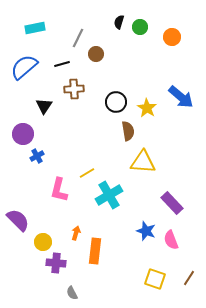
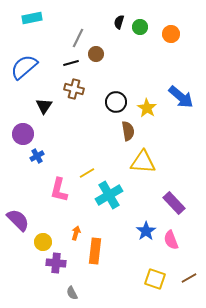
cyan rectangle: moved 3 px left, 10 px up
orange circle: moved 1 px left, 3 px up
black line: moved 9 px right, 1 px up
brown cross: rotated 18 degrees clockwise
purple rectangle: moved 2 px right
blue star: rotated 18 degrees clockwise
brown line: rotated 28 degrees clockwise
